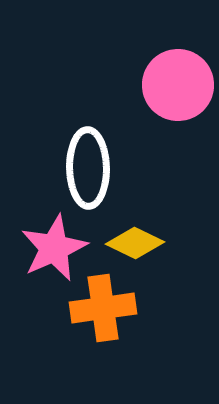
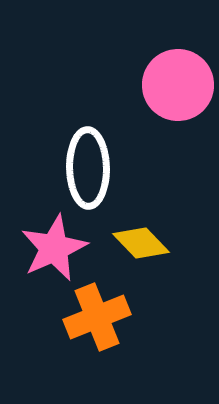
yellow diamond: moved 6 px right; rotated 20 degrees clockwise
orange cross: moved 6 px left, 9 px down; rotated 14 degrees counterclockwise
